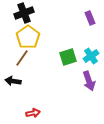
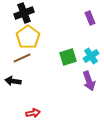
brown line: rotated 30 degrees clockwise
